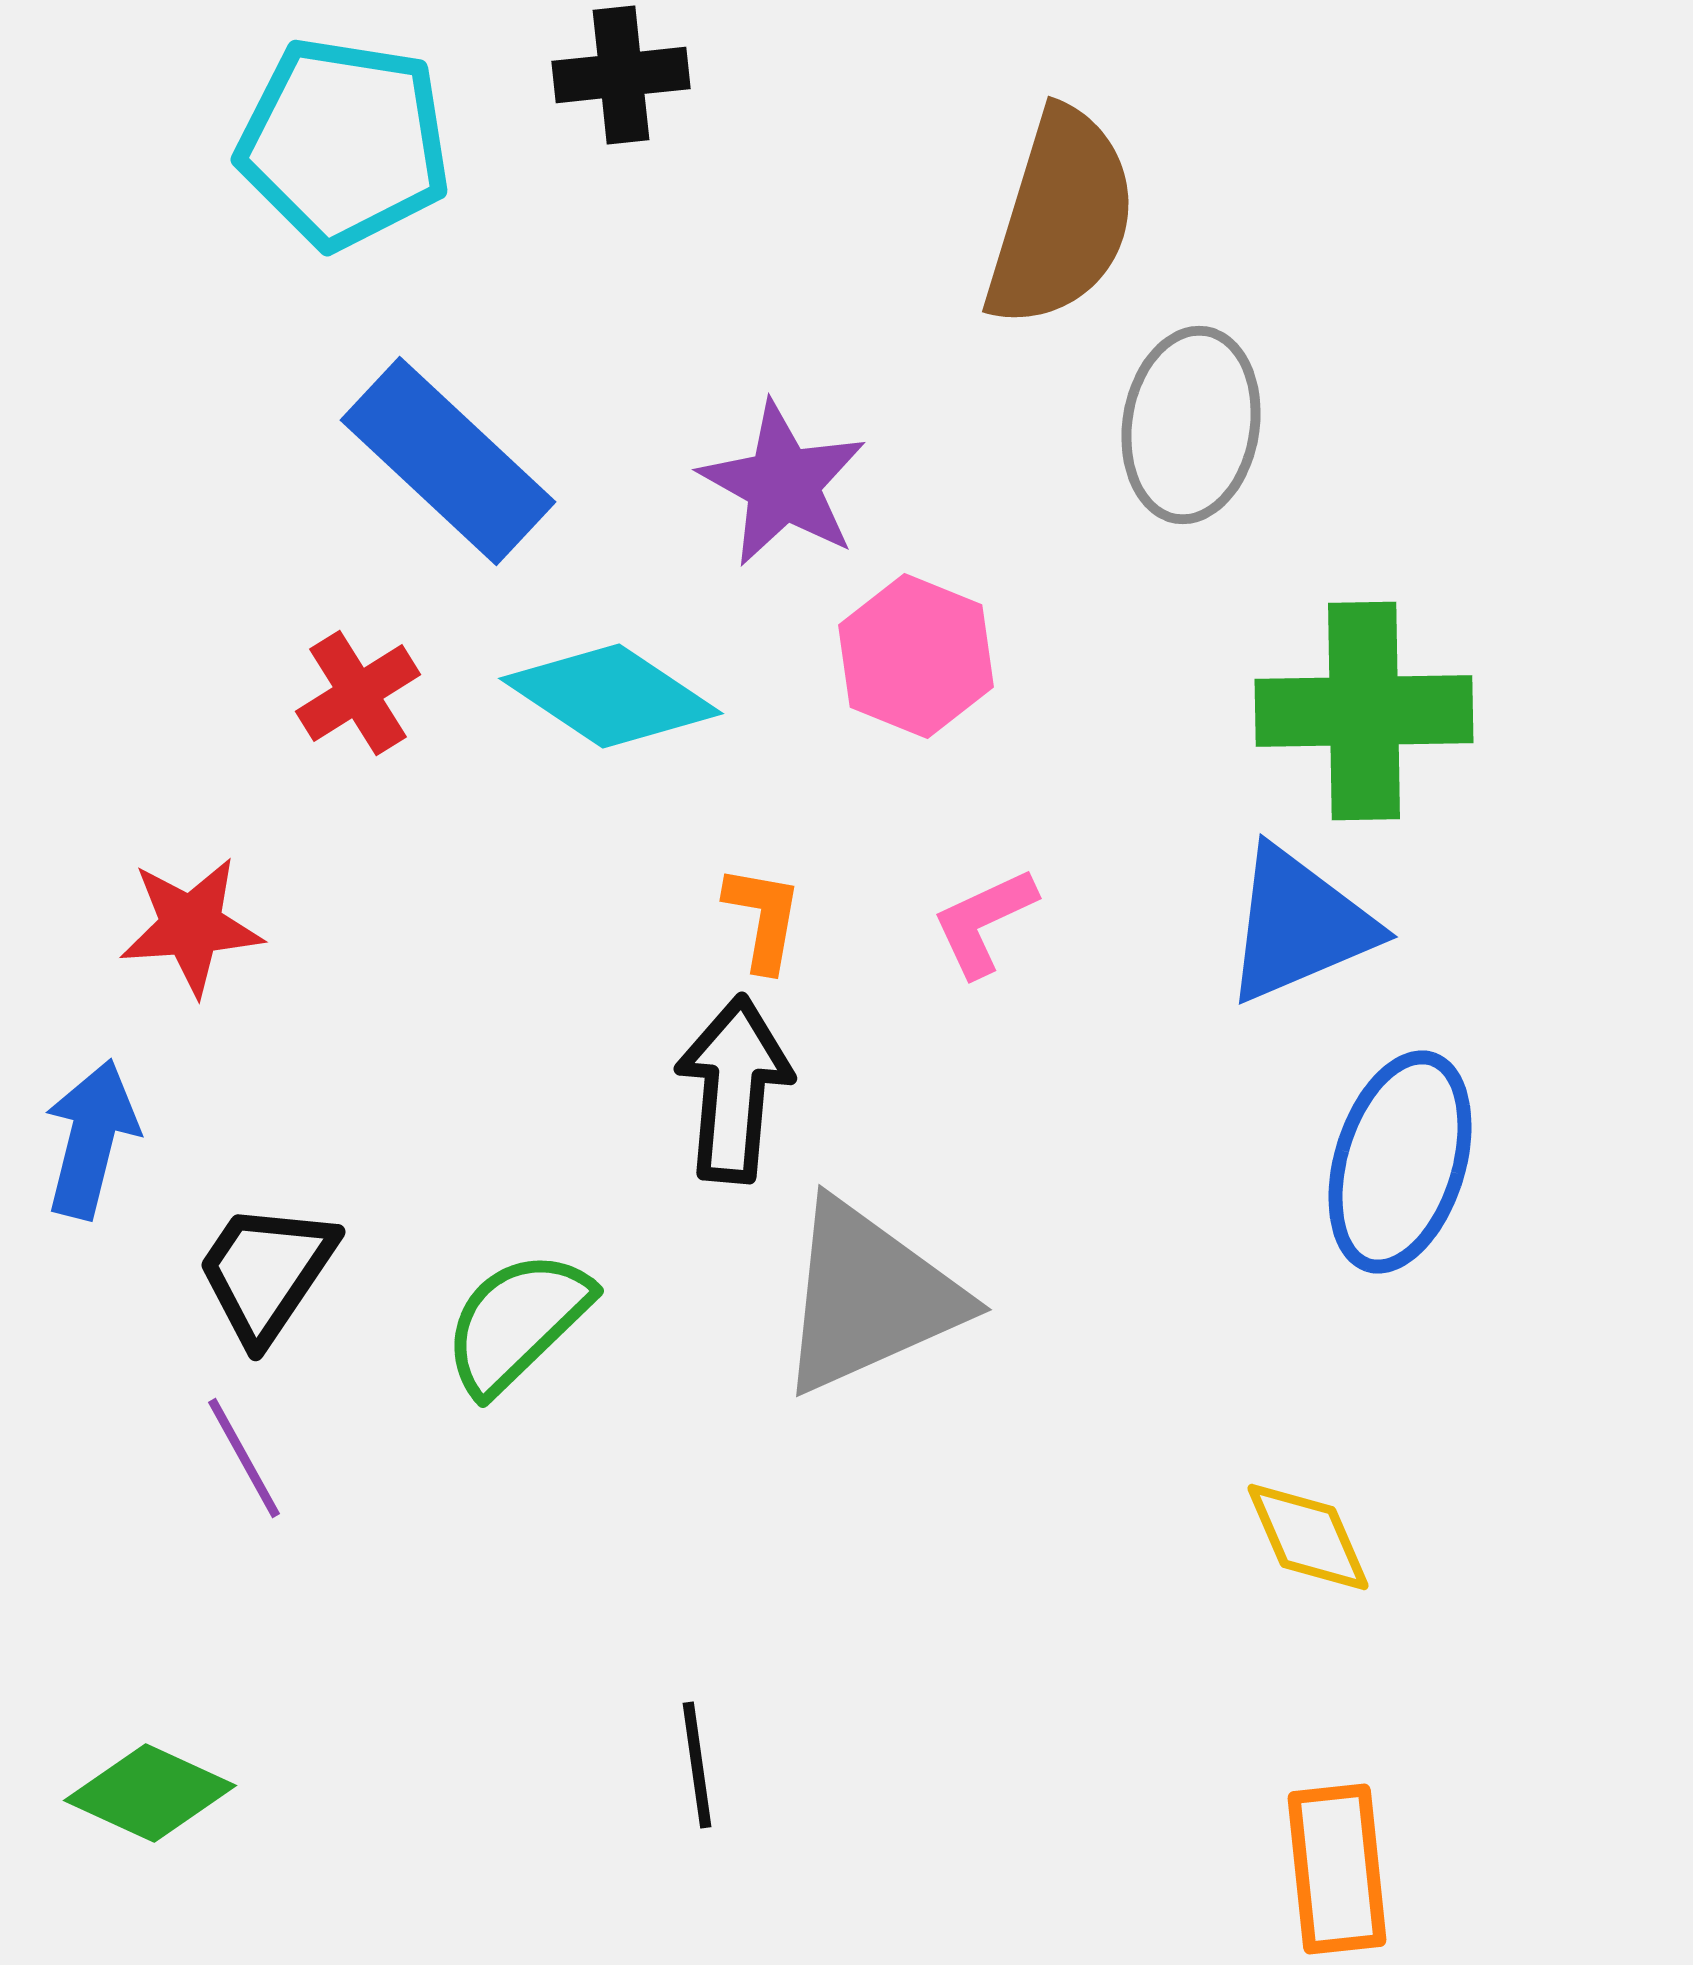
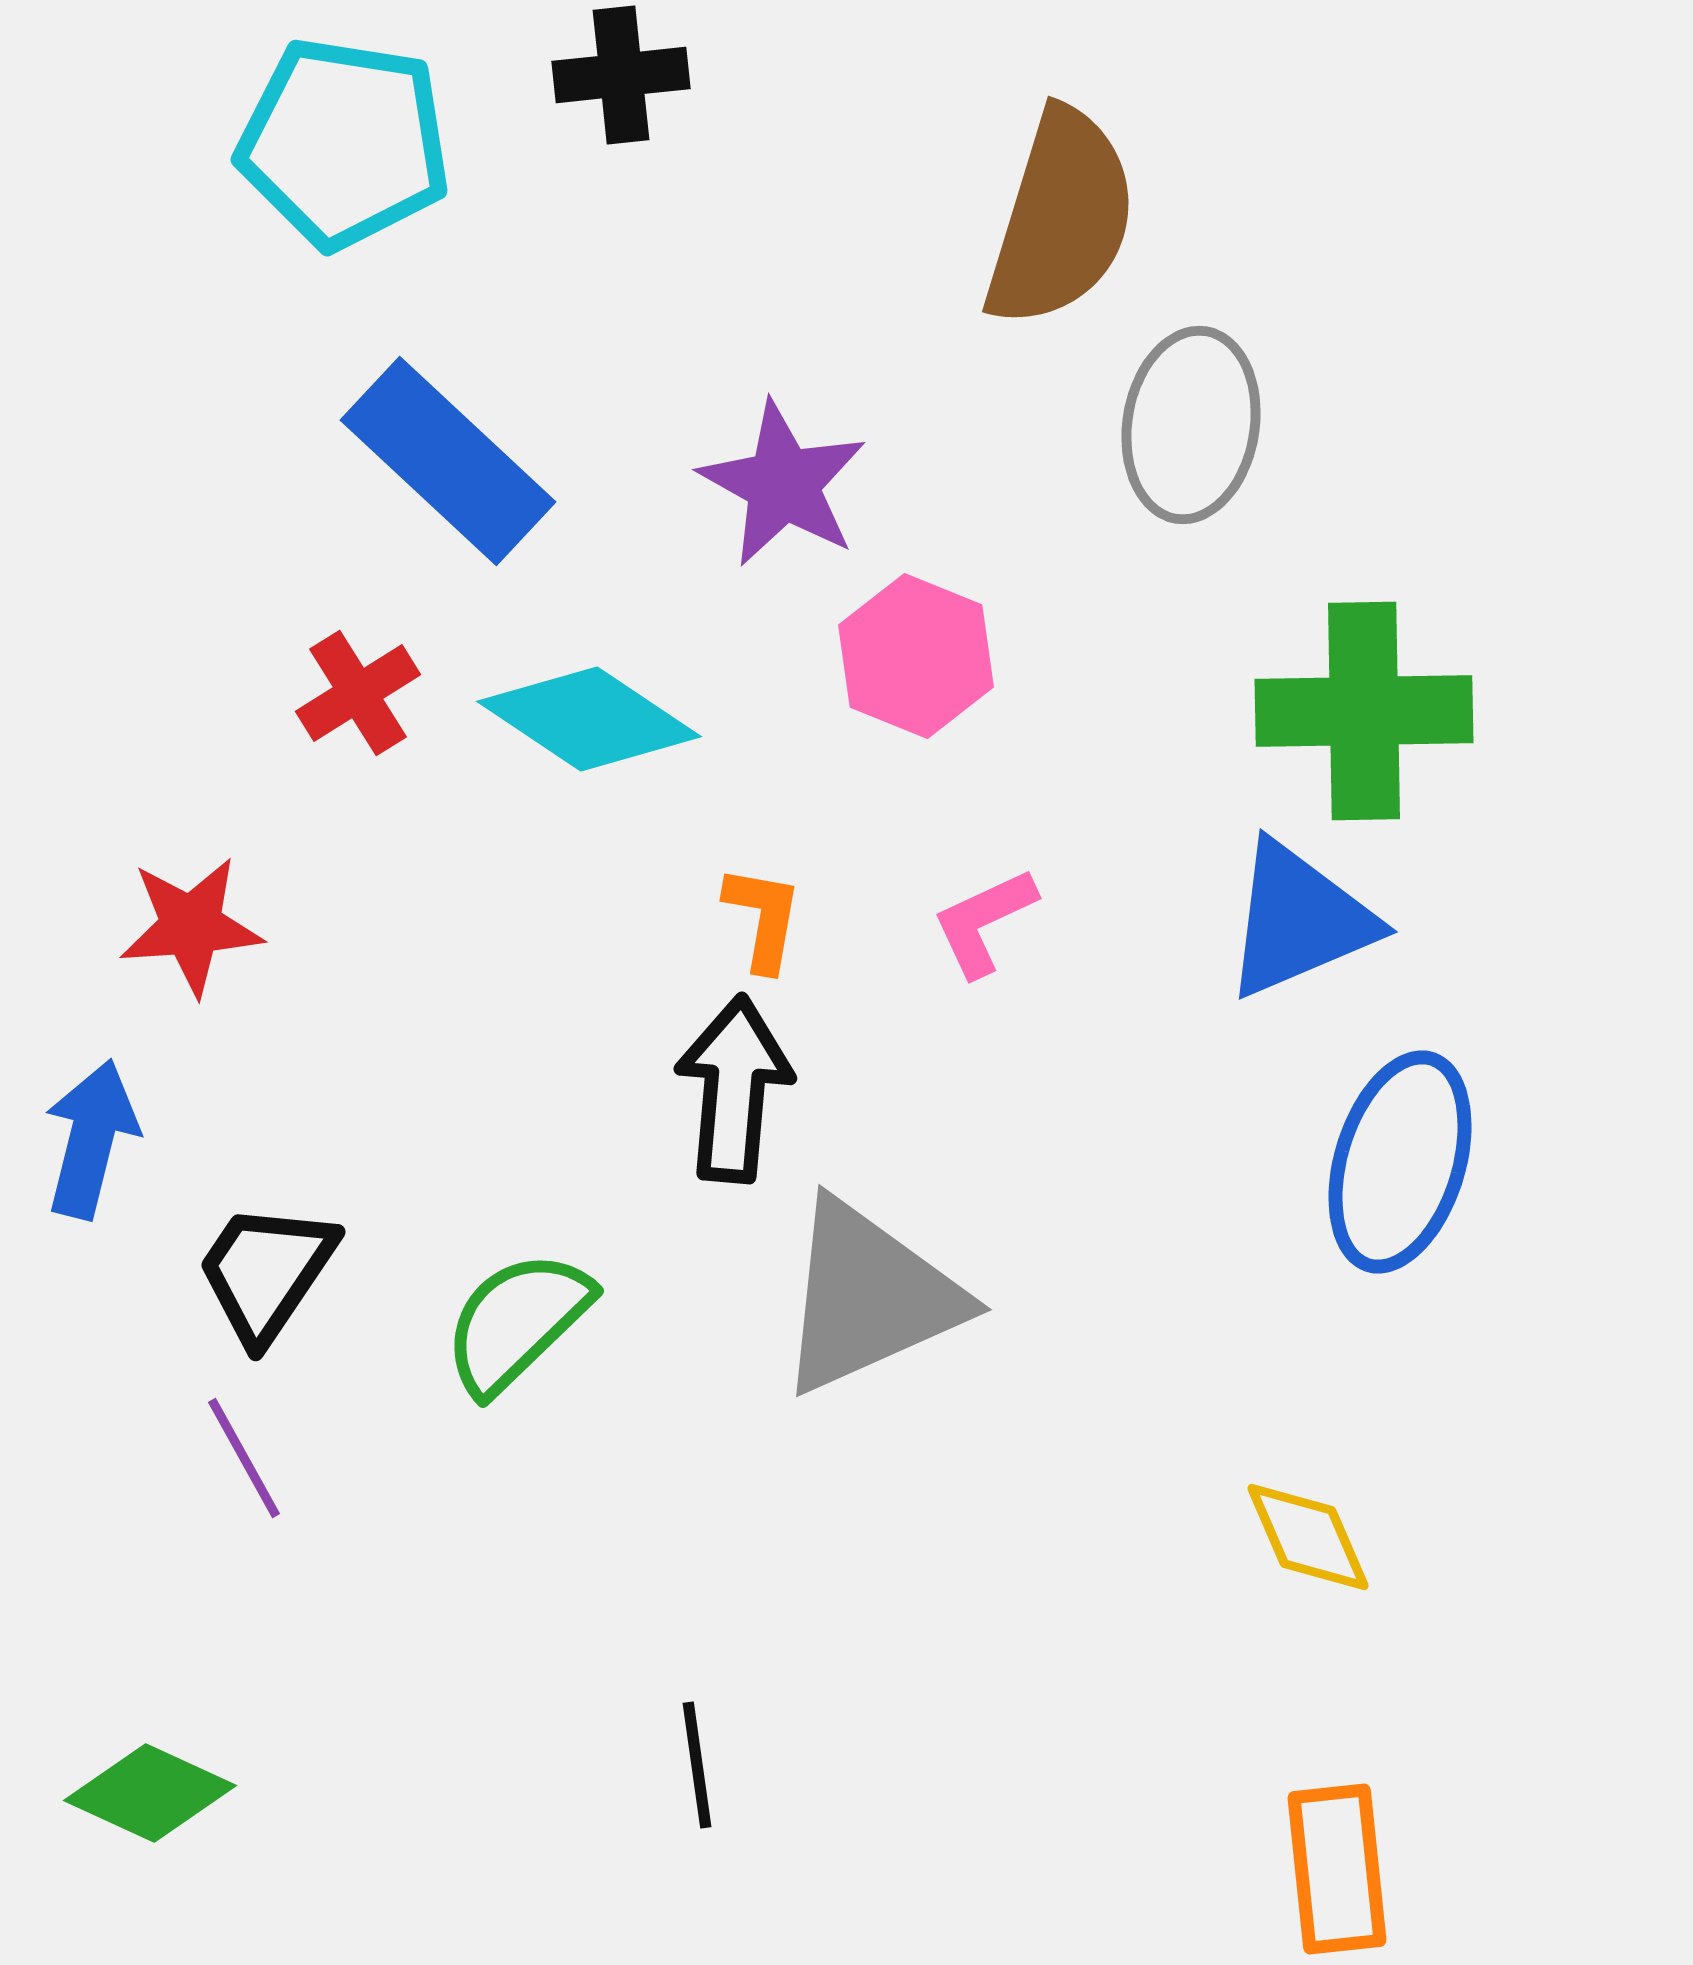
cyan diamond: moved 22 px left, 23 px down
blue triangle: moved 5 px up
